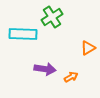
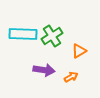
green cross: moved 19 px down
orange triangle: moved 9 px left, 3 px down
purple arrow: moved 1 px left, 1 px down
